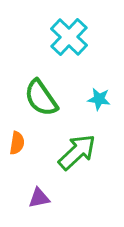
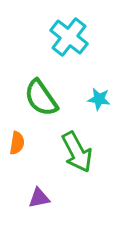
cyan cross: rotated 6 degrees counterclockwise
green arrow: rotated 105 degrees clockwise
